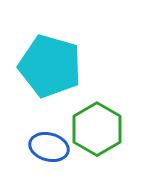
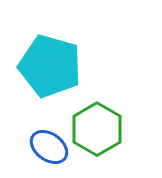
blue ellipse: rotated 21 degrees clockwise
